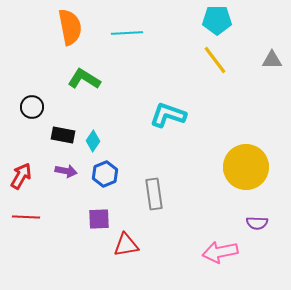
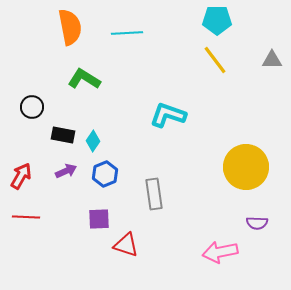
purple arrow: rotated 35 degrees counterclockwise
red triangle: rotated 28 degrees clockwise
